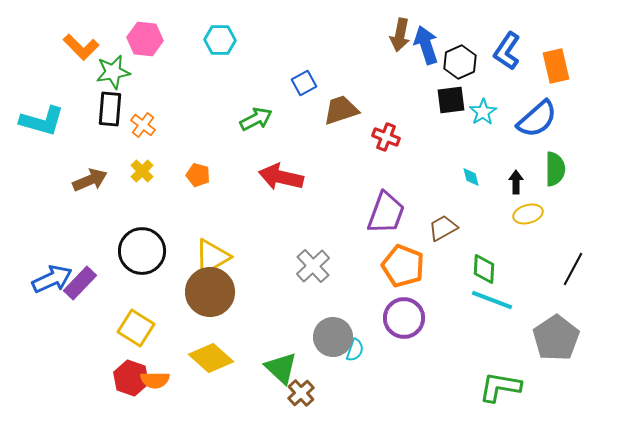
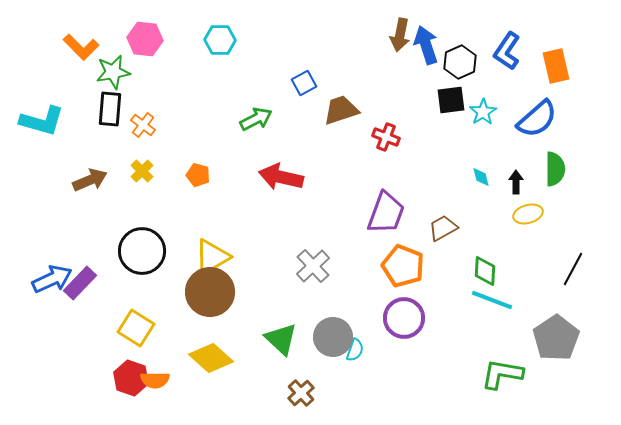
cyan diamond at (471, 177): moved 10 px right
green diamond at (484, 269): moved 1 px right, 2 px down
green triangle at (281, 368): moved 29 px up
green L-shape at (500, 387): moved 2 px right, 13 px up
